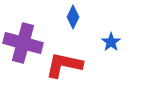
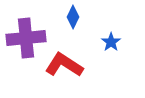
purple cross: moved 3 px right, 5 px up; rotated 21 degrees counterclockwise
red L-shape: rotated 21 degrees clockwise
